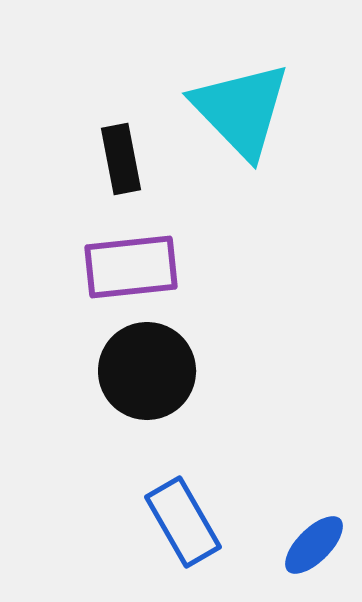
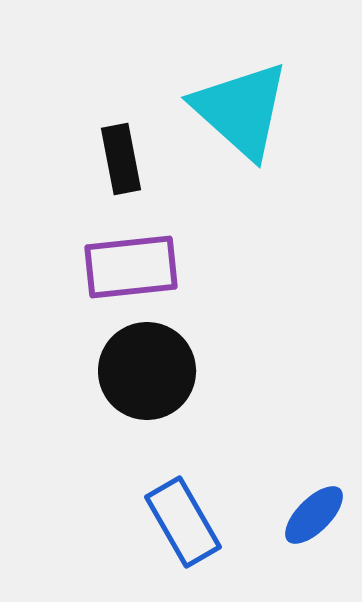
cyan triangle: rotated 4 degrees counterclockwise
blue ellipse: moved 30 px up
